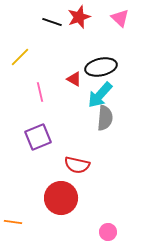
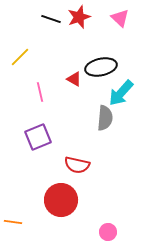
black line: moved 1 px left, 3 px up
cyan arrow: moved 21 px right, 2 px up
red circle: moved 2 px down
